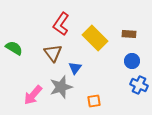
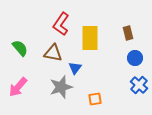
brown rectangle: moved 1 px left, 1 px up; rotated 72 degrees clockwise
yellow rectangle: moved 5 px left; rotated 45 degrees clockwise
green semicircle: moved 6 px right; rotated 18 degrees clockwise
brown triangle: rotated 42 degrees counterclockwise
blue circle: moved 3 px right, 3 px up
blue cross: rotated 18 degrees clockwise
pink arrow: moved 15 px left, 8 px up
orange square: moved 1 px right, 2 px up
